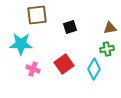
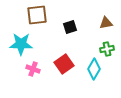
brown triangle: moved 4 px left, 5 px up
